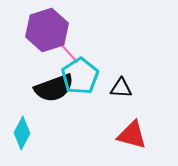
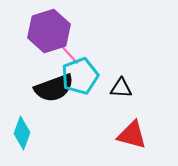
purple hexagon: moved 2 px right, 1 px down
pink line: moved 1 px down
cyan pentagon: rotated 12 degrees clockwise
cyan diamond: rotated 8 degrees counterclockwise
